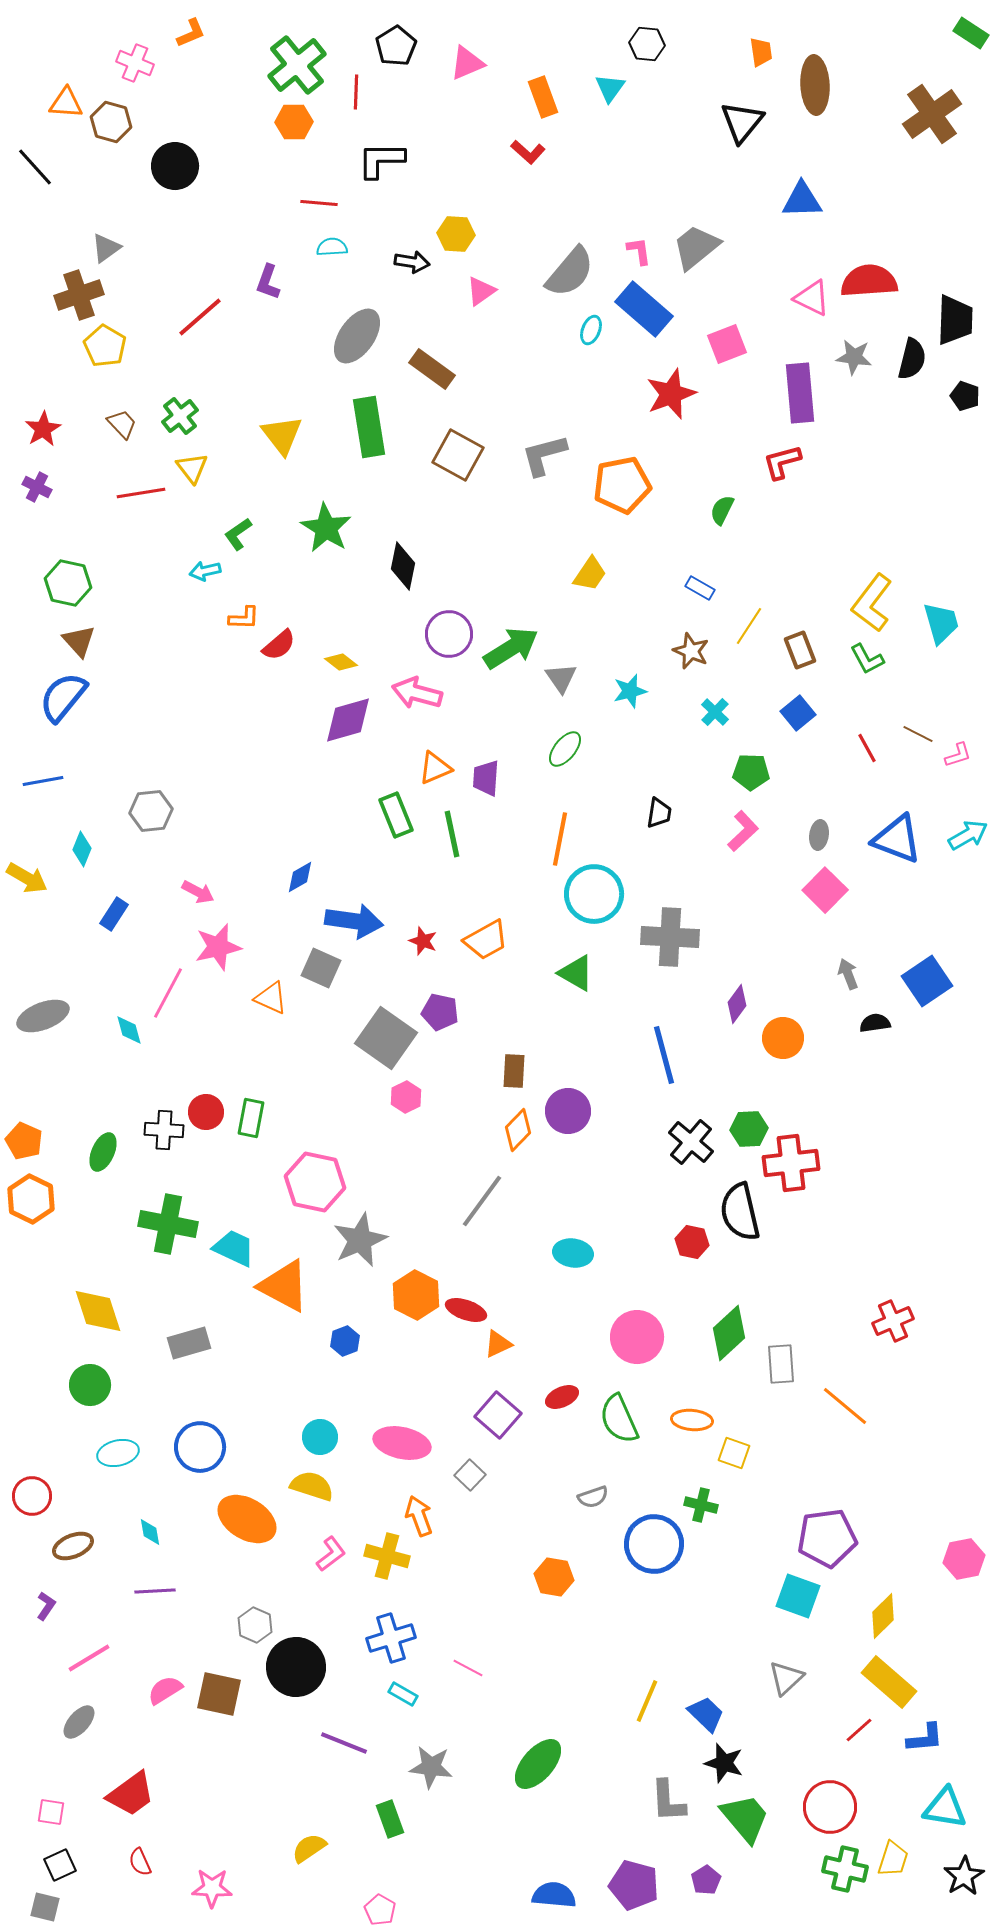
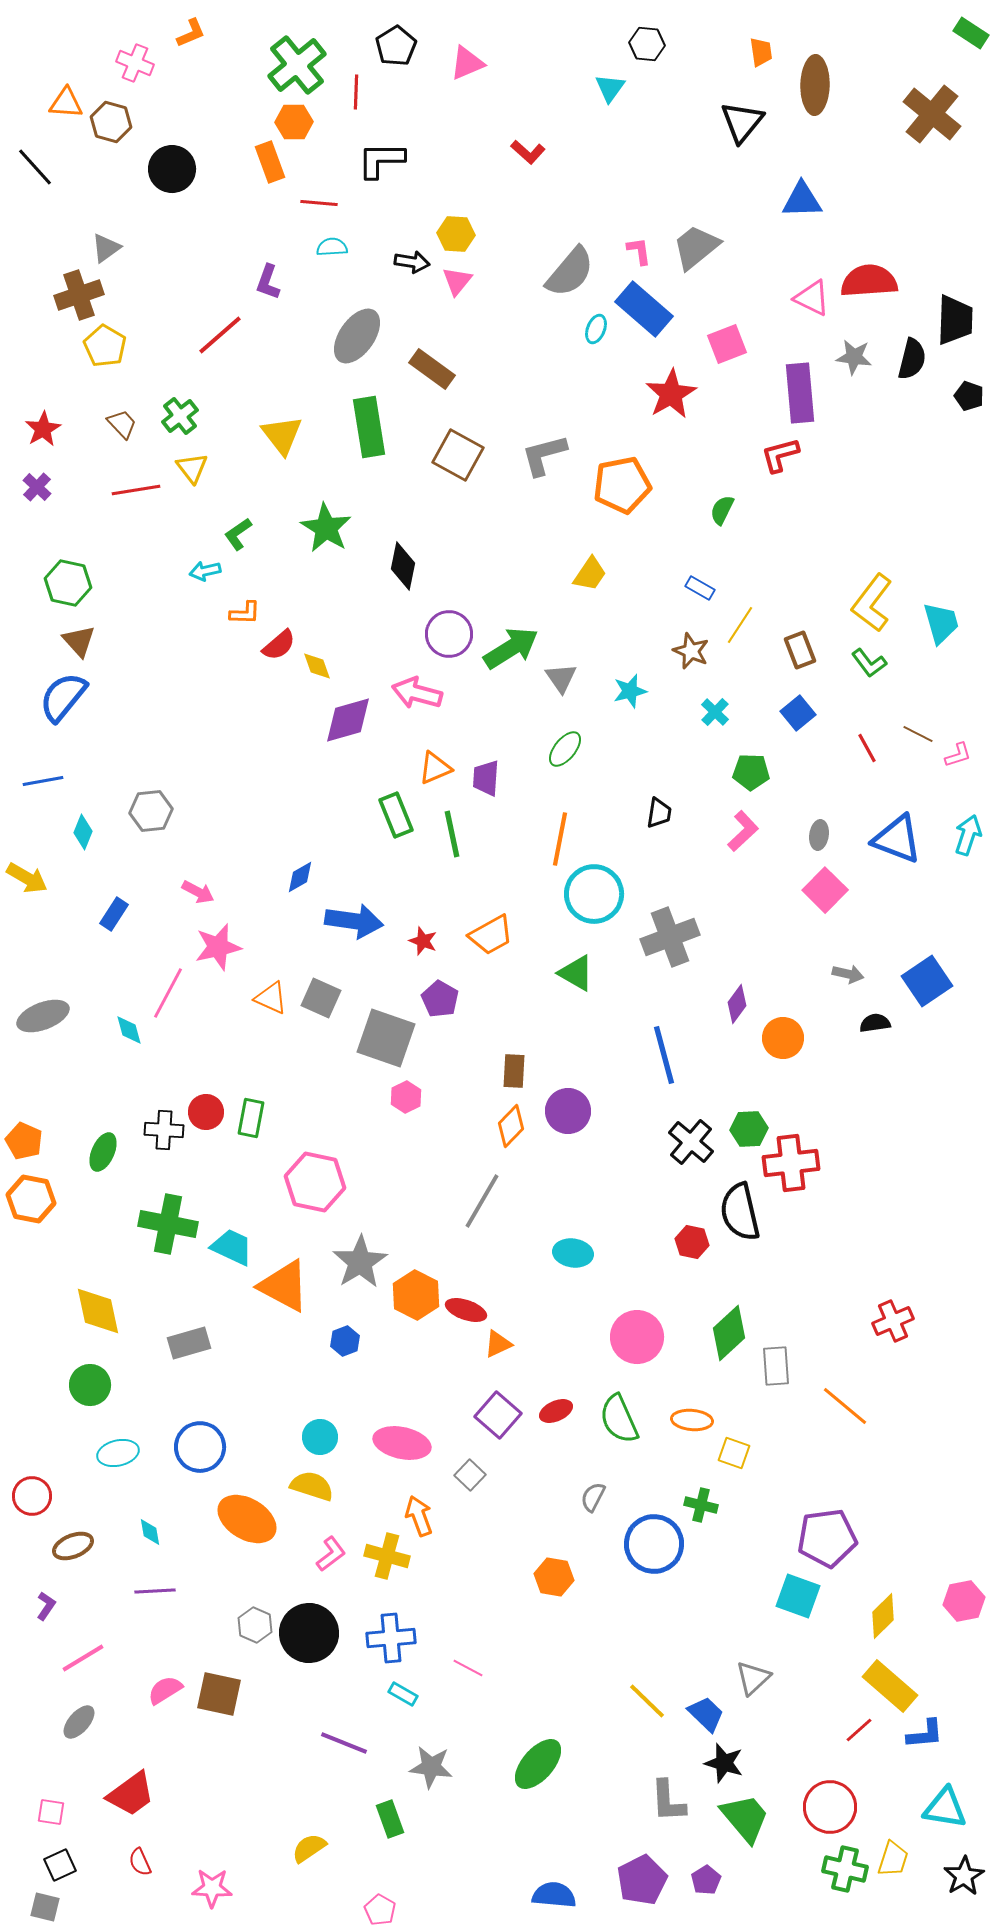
brown ellipse at (815, 85): rotated 4 degrees clockwise
orange rectangle at (543, 97): moved 273 px left, 65 px down
brown cross at (932, 114): rotated 16 degrees counterclockwise
black circle at (175, 166): moved 3 px left, 3 px down
pink triangle at (481, 291): moved 24 px left, 10 px up; rotated 16 degrees counterclockwise
red line at (200, 317): moved 20 px right, 18 px down
cyan ellipse at (591, 330): moved 5 px right, 1 px up
red star at (671, 394): rotated 9 degrees counterclockwise
black pentagon at (965, 396): moved 4 px right
red L-shape at (782, 462): moved 2 px left, 7 px up
purple cross at (37, 487): rotated 16 degrees clockwise
red line at (141, 493): moved 5 px left, 3 px up
orange L-shape at (244, 618): moved 1 px right, 5 px up
yellow line at (749, 626): moved 9 px left, 1 px up
green L-shape at (867, 659): moved 2 px right, 4 px down; rotated 9 degrees counterclockwise
yellow diamond at (341, 662): moved 24 px left, 4 px down; rotated 32 degrees clockwise
cyan arrow at (968, 835): rotated 42 degrees counterclockwise
cyan diamond at (82, 849): moved 1 px right, 17 px up
gray cross at (670, 937): rotated 24 degrees counterclockwise
orange trapezoid at (486, 940): moved 5 px right, 5 px up
gray square at (321, 968): moved 30 px down
gray arrow at (848, 974): rotated 124 degrees clockwise
purple pentagon at (440, 1012): moved 13 px up; rotated 18 degrees clockwise
gray square at (386, 1038): rotated 16 degrees counterclockwise
orange diamond at (518, 1130): moved 7 px left, 4 px up
orange hexagon at (31, 1199): rotated 15 degrees counterclockwise
gray line at (482, 1201): rotated 6 degrees counterclockwise
gray star at (360, 1240): moved 22 px down; rotated 8 degrees counterclockwise
cyan trapezoid at (234, 1248): moved 2 px left, 1 px up
yellow diamond at (98, 1311): rotated 6 degrees clockwise
gray rectangle at (781, 1364): moved 5 px left, 2 px down
red ellipse at (562, 1397): moved 6 px left, 14 px down
gray semicircle at (593, 1497): rotated 136 degrees clockwise
pink hexagon at (964, 1559): moved 42 px down
blue cross at (391, 1638): rotated 12 degrees clockwise
pink line at (89, 1658): moved 6 px left
black circle at (296, 1667): moved 13 px right, 34 px up
gray triangle at (786, 1678): moved 33 px left
yellow rectangle at (889, 1682): moved 1 px right, 4 px down
yellow line at (647, 1701): rotated 69 degrees counterclockwise
blue L-shape at (925, 1738): moved 4 px up
purple pentagon at (634, 1885): moved 8 px right, 5 px up; rotated 30 degrees clockwise
